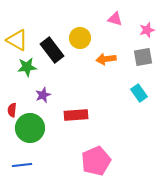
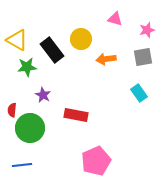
yellow circle: moved 1 px right, 1 px down
purple star: rotated 21 degrees counterclockwise
red rectangle: rotated 15 degrees clockwise
